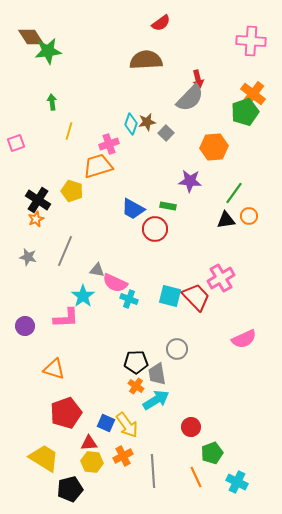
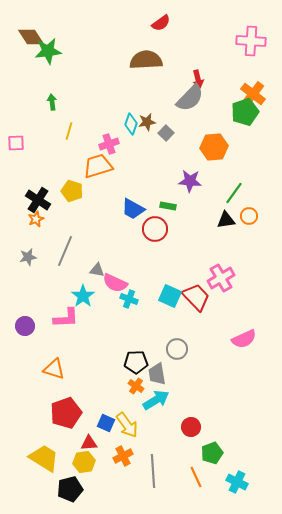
pink square at (16, 143): rotated 18 degrees clockwise
gray star at (28, 257): rotated 24 degrees counterclockwise
cyan square at (170, 296): rotated 10 degrees clockwise
yellow hexagon at (92, 462): moved 8 px left; rotated 15 degrees counterclockwise
